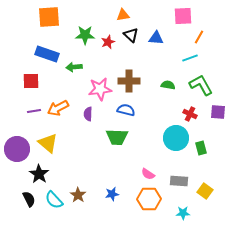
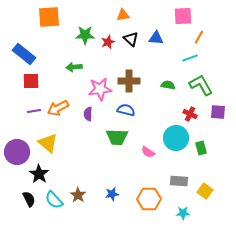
black triangle: moved 4 px down
blue rectangle: moved 23 px left; rotated 20 degrees clockwise
purple circle: moved 3 px down
pink semicircle: moved 22 px up
